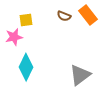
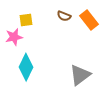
orange rectangle: moved 1 px right, 5 px down
